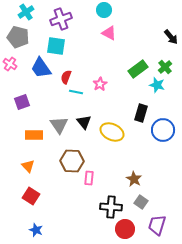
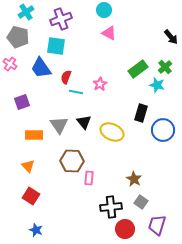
black cross: rotated 10 degrees counterclockwise
